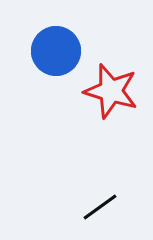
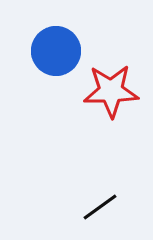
red star: rotated 18 degrees counterclockwise
